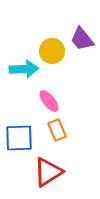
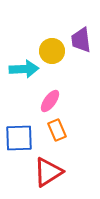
purple trapezoid: moved 1 px left, 1 px down; rotated 32 degrees clockwise
pink ellipse: moved 1 px right; rotated 75 degrees clockwise
